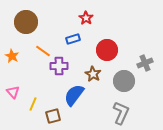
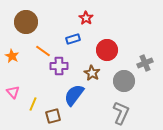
brown star: moved 1 px left, 1 px up
